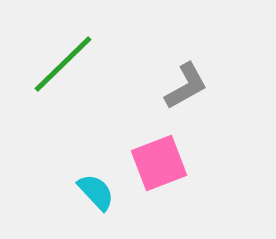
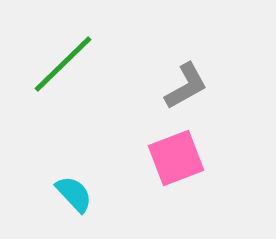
pink square: moved 17 px right, 5 px up
cyan semicircle: moved 22 px left, 2 px down
